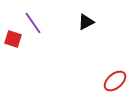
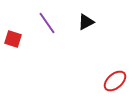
purple line: moved 14 px right
